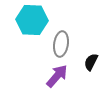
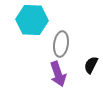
black semicircle: moved 3 px down
purple arrow: moved 1 px right, 2 px up; rotated 120 degrees clockwise
